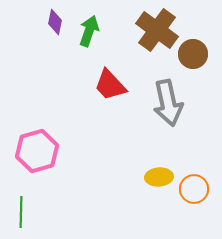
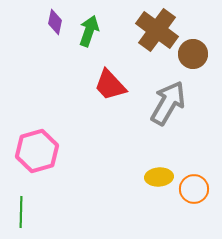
gray arrow: rotated 138 degrees counterclockwise
